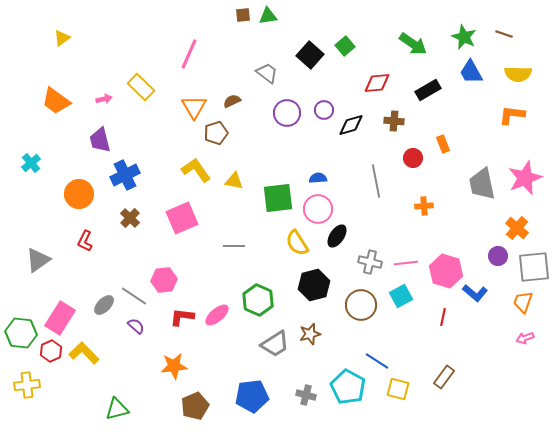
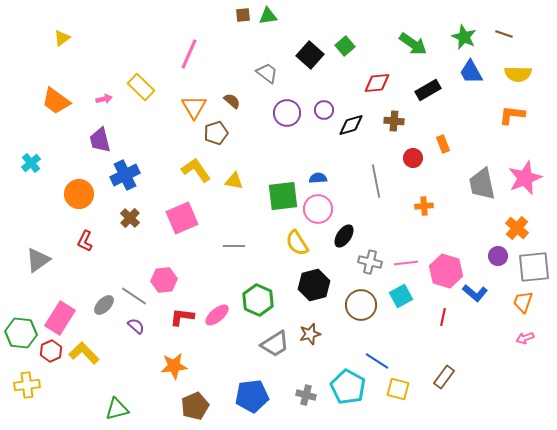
brown semicircle at (232, 101): rotated 66 degrees clockwise
green square at (278, 198): moved 5 px right, 2 px up
black ellipse at (337, 236): moved 7 px right
